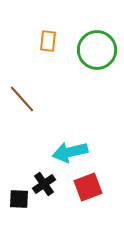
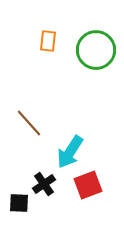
green circle: moved 1 px left
brown line: moved 7 px right, 24 px down
cyan arrow: rotated 44 degrees counterclockwise
red square: moved 2 px up
black square: moved 4 px down
